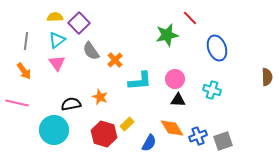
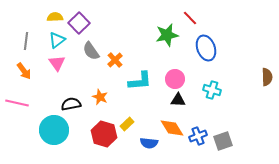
blue ellipse: moved 11 px left
blue semicircle: rotated 66 degrees clockwise
